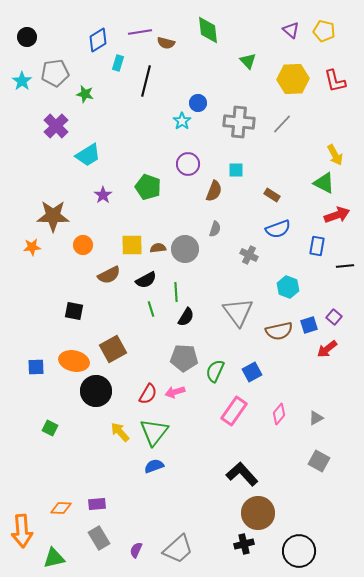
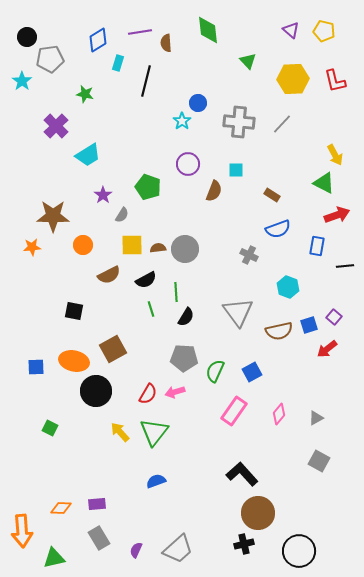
brown semicircle at (166, 43): rotated 72 degrees clockwise
gray pentagon at (55, 73): moved 5 px left, 14 px up
gray semicircle at (215, 229): moved 93 px left, 14 px up; rotated 14 degrees clockwise
blue semicircle at (154, 466): moved 2 px right, 15 px down
